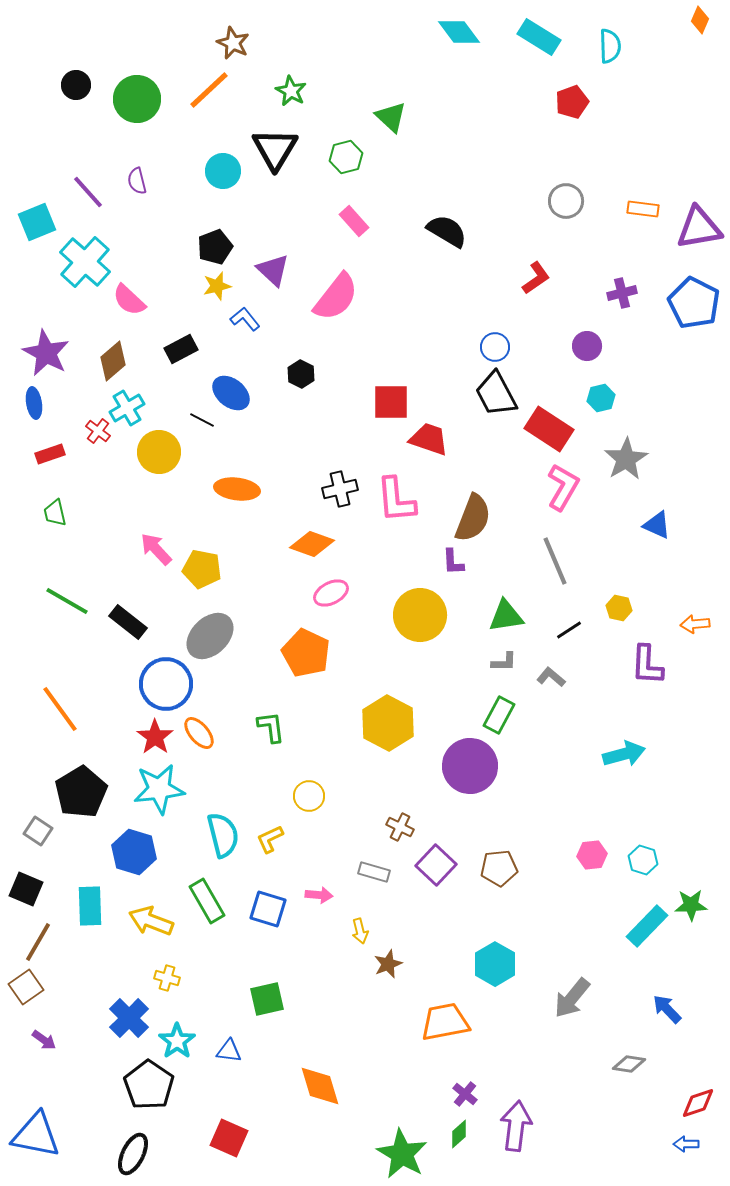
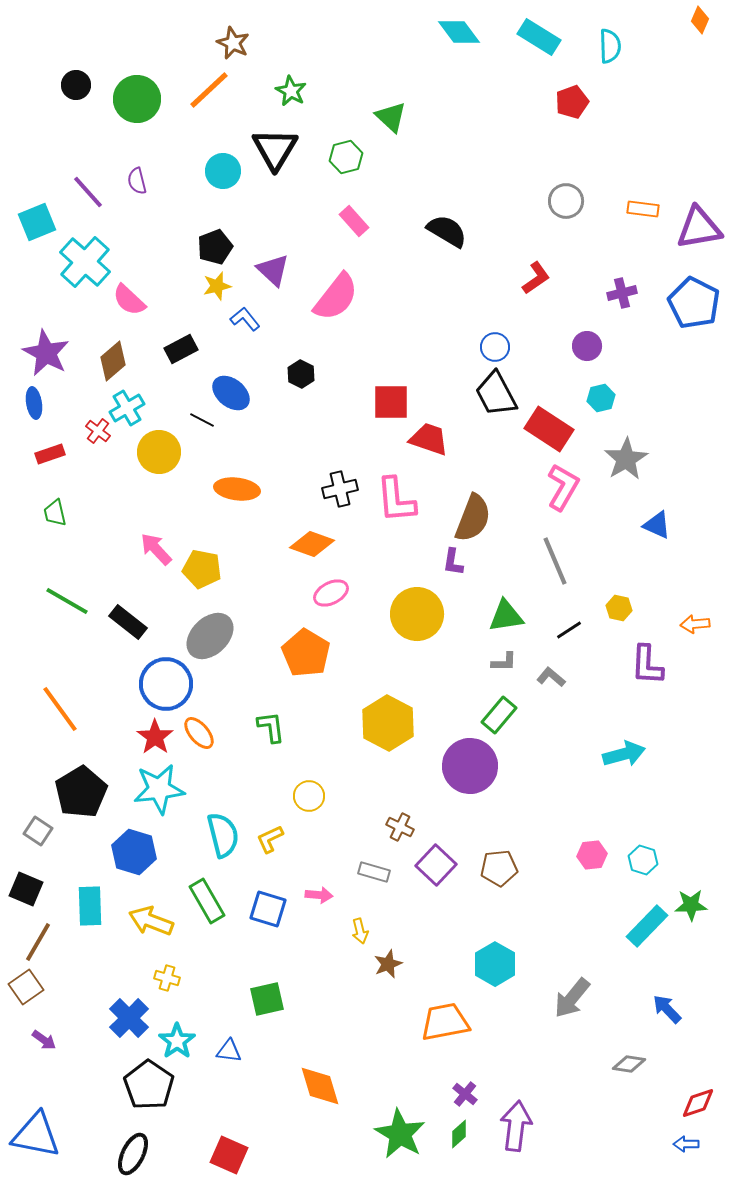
purple L-shape at (453, 562): rotated 12 degrees clockwise
yellow circle at (420, 615): moved 3 px left, 1 px up
orange pentagon at (306, 653): rotated 6 degrees clockwise
green rectangle at (499, 715): rotated 12 degrees clockwise
red square at (229, 1138): moved 17 px down
green star at (402, 1154): moved 2 px left, 20 px up
